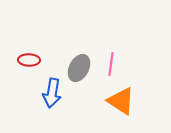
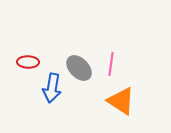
red ellipse: moved 1 px left, 2 px down
gray ellipse: rotated 72 degrees counterclockwise
blue arrow: moved 5 px up
